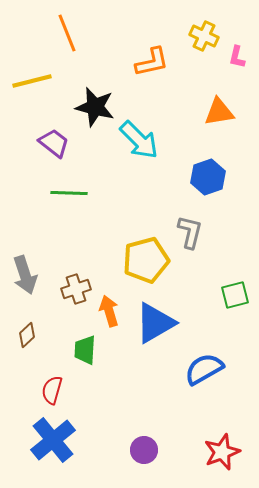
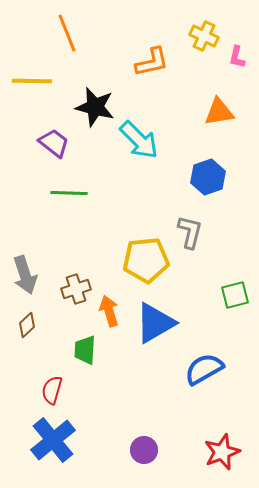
yellow line: rotated 15 degrees clockwise
yellow pentagon: rotated 9 degrees clockwise
brown diamond: moved 10 px up
